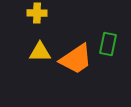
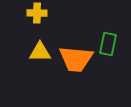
orange trapezoid: rotated 39 degrees clockwise
